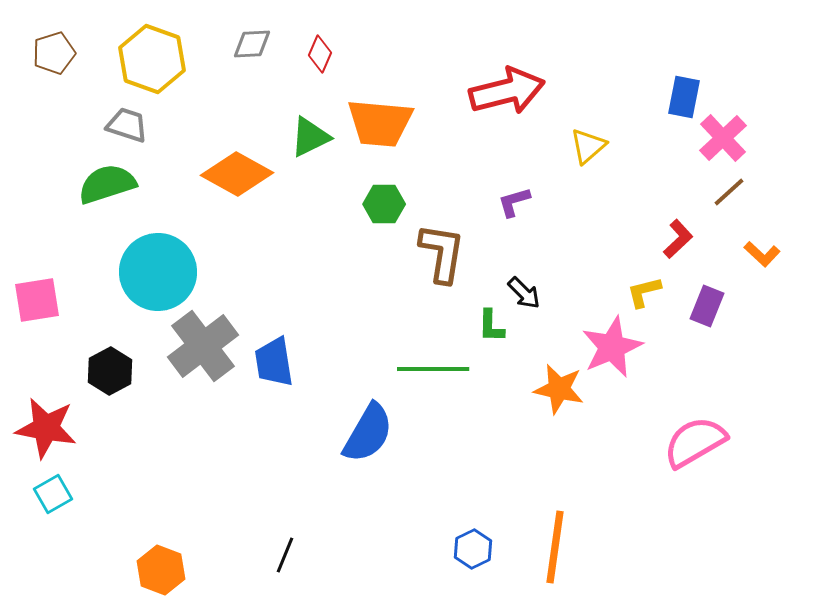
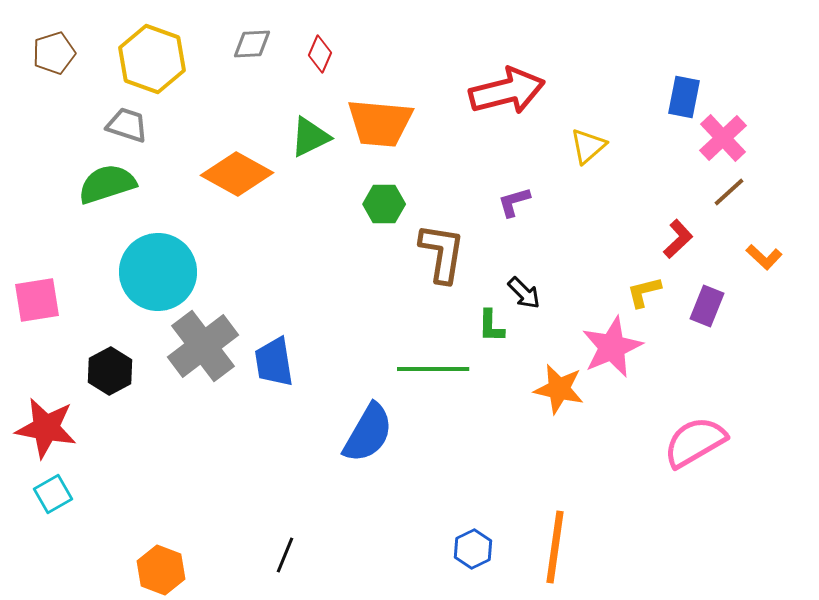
orange L-shape: moved 2 px right, 3 px down
